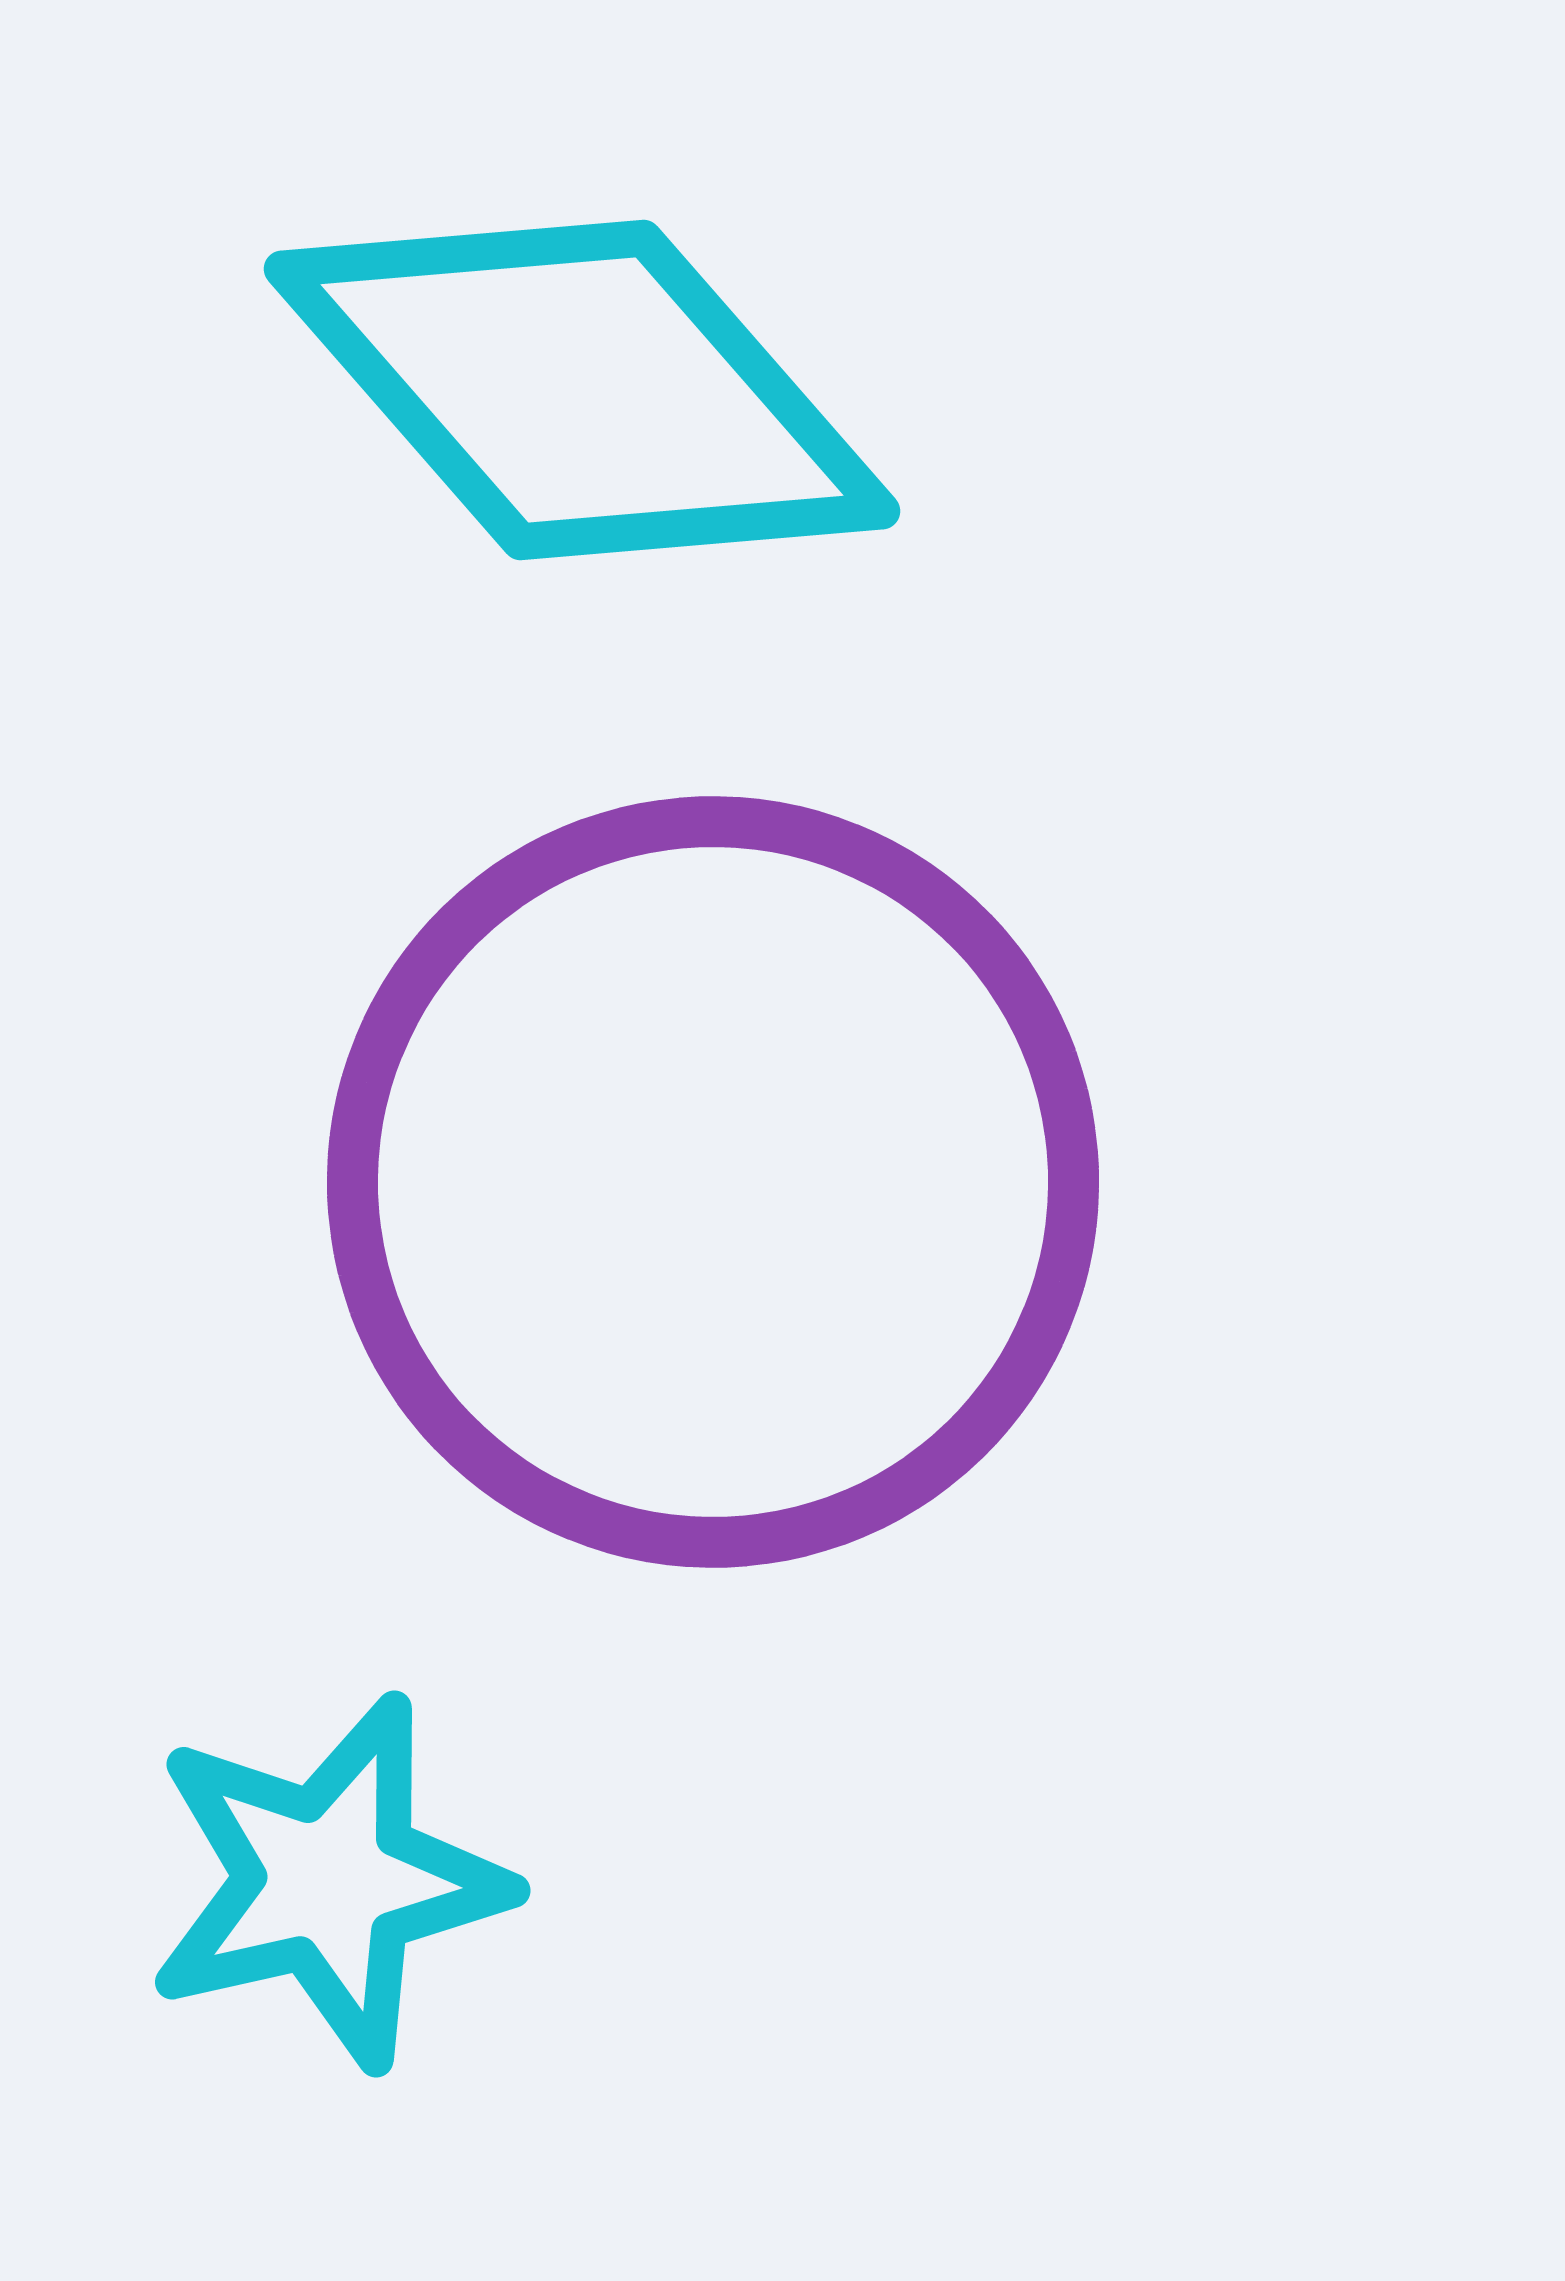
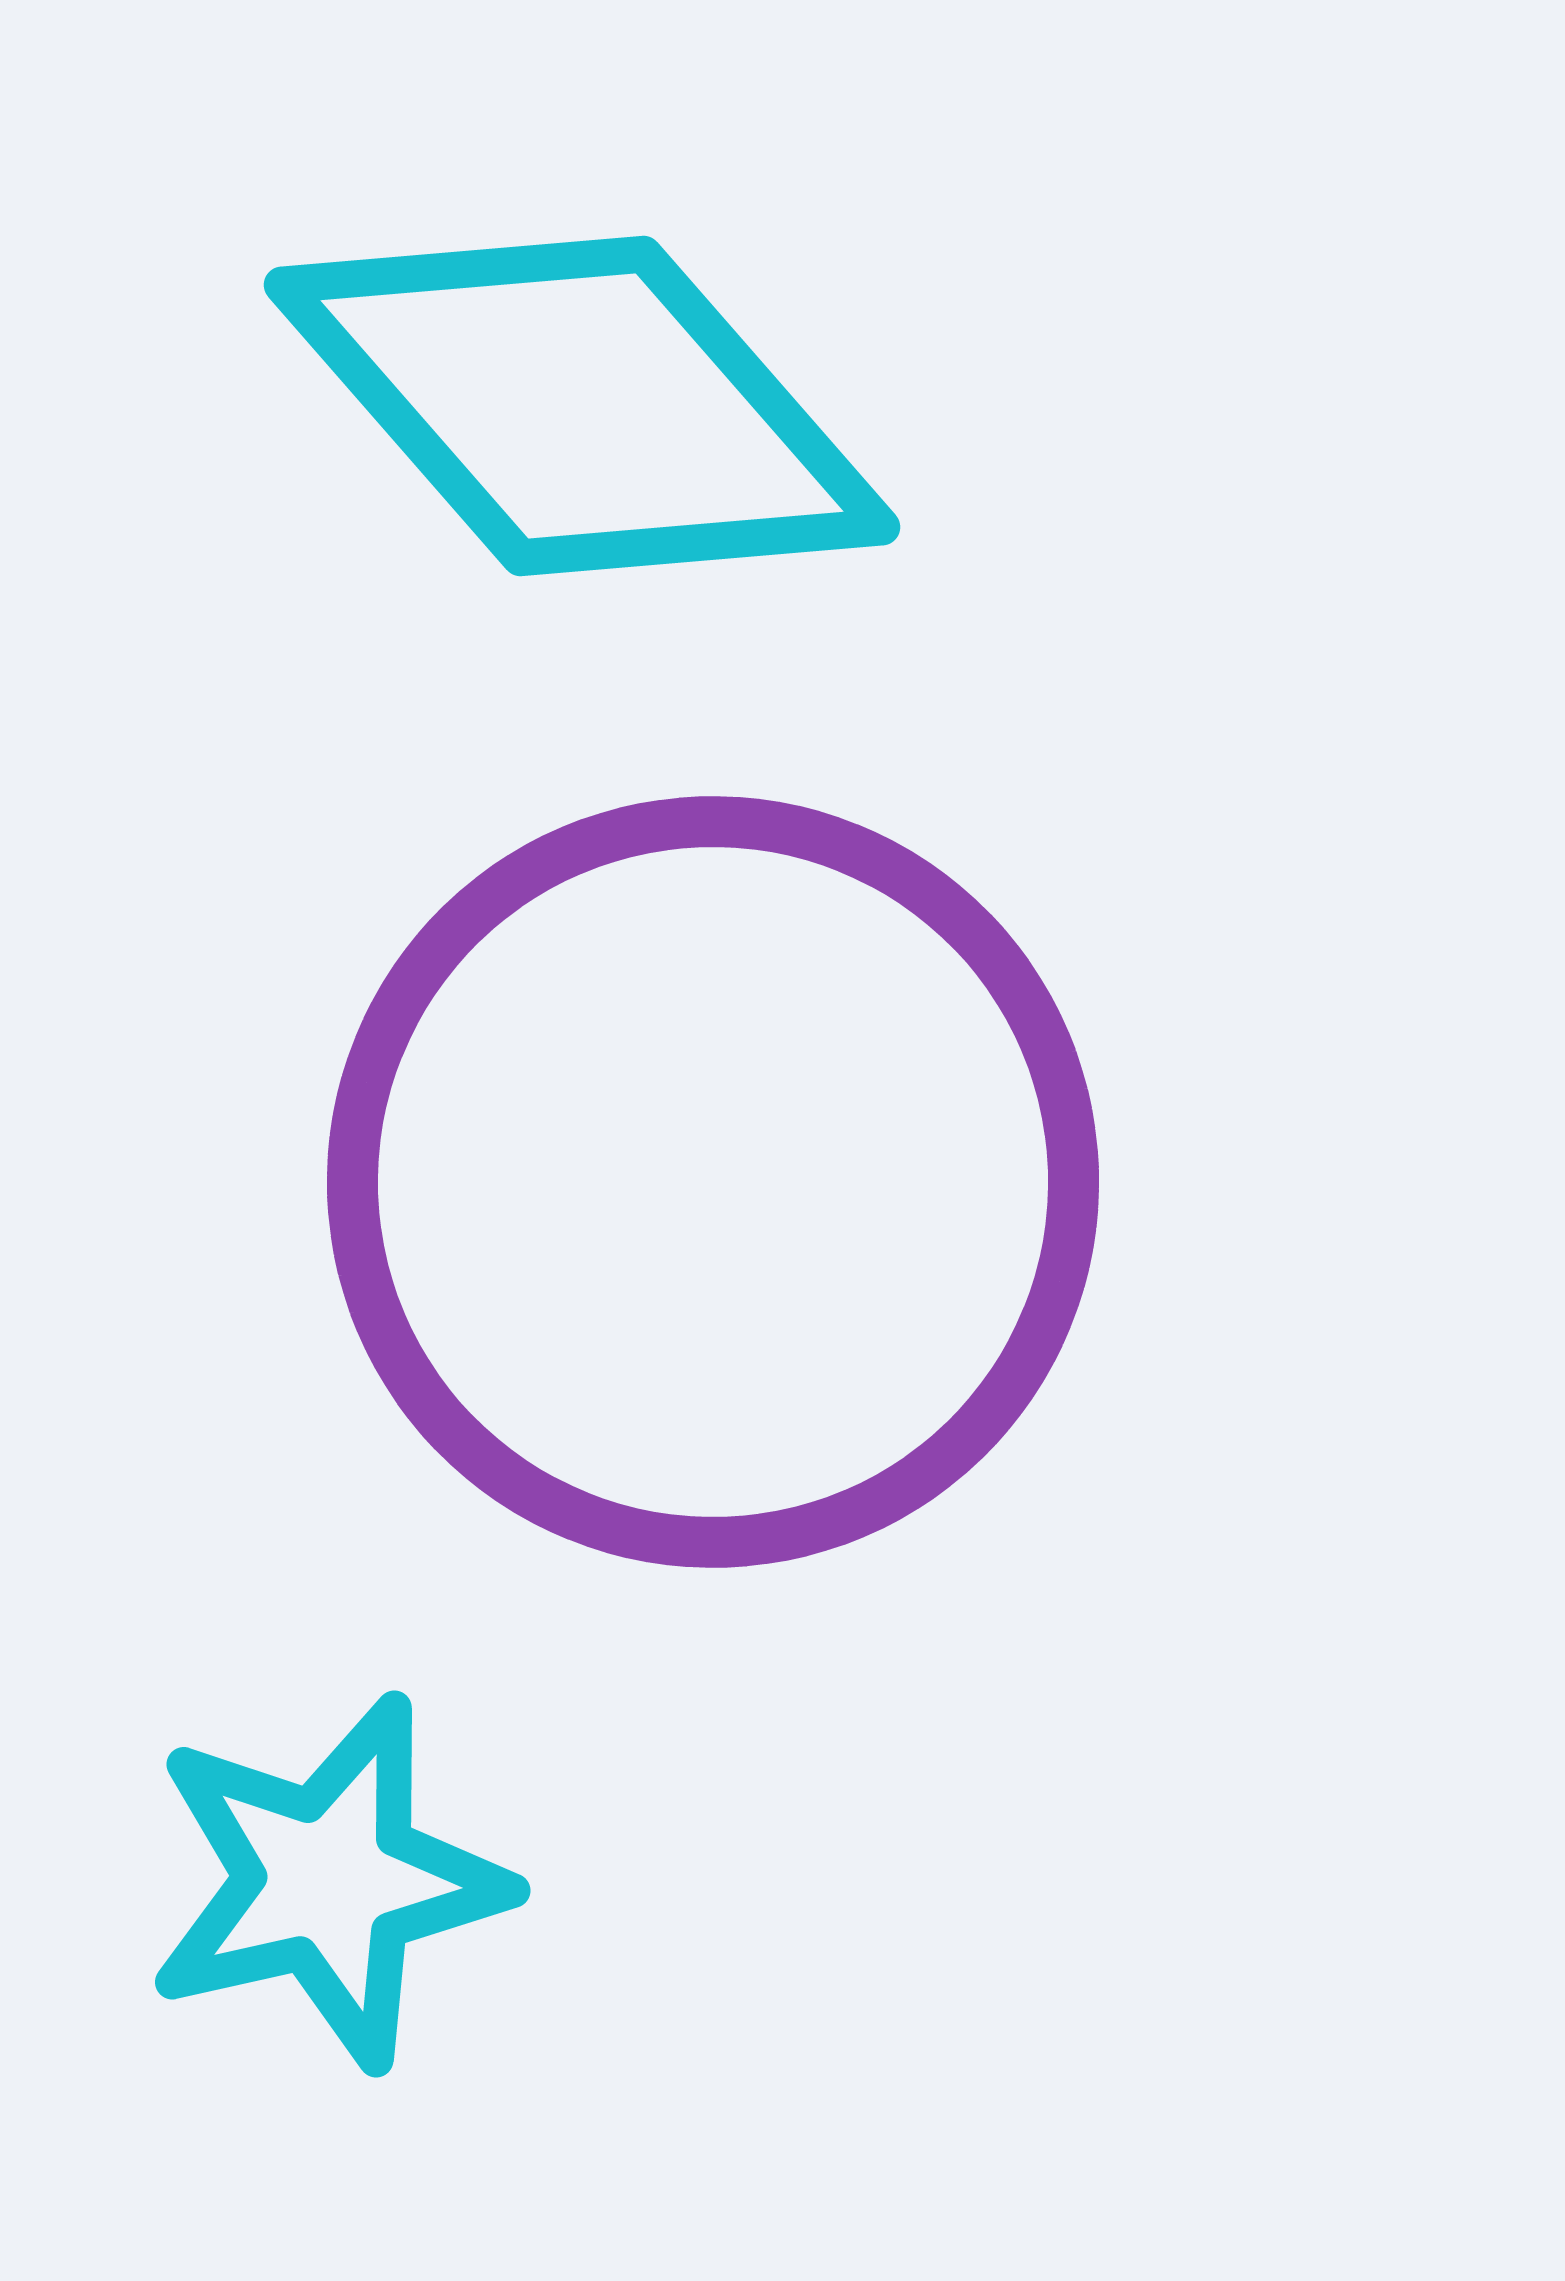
cyan diamond: moved 16 px down
